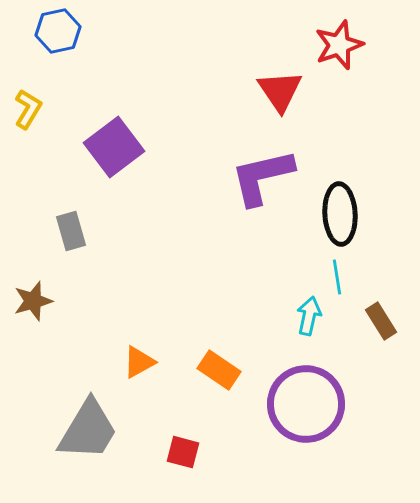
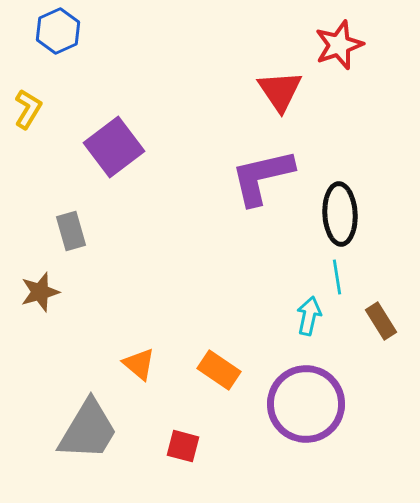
blue hexagon: rotated 12 degrees counterclockwise
brown star: moved 7 px right, 9 px up
orange triangle: moved 2 px down; rotated 51 degrees counterclockwise
red square: moved 6 px up
